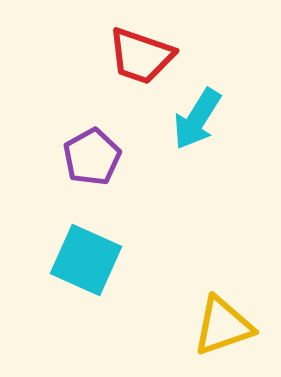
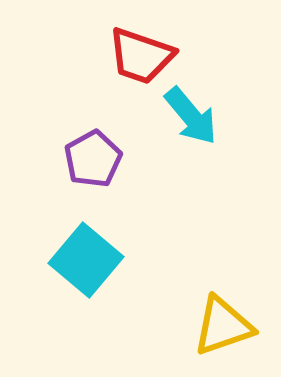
cyan arrow: moved 6 px left, 3 px up; rotated 72 degrees counterclockwise
purple pentagon: moved 1 px right, 2 px down
cyan square: rotated 16 degrees clockwise
